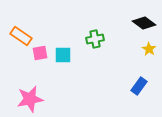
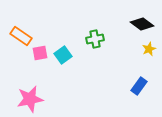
black diamond: moved 2 px left, 1 px down
yellow star: rotated 16 degrees clockwise
cyan square: rotated 36 degrees counterclockwise
